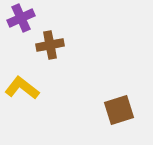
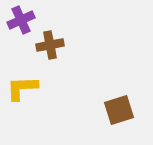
purple cross: moved 2 px down
yellow L-shape: rotated 40 degrees counterclockwise
